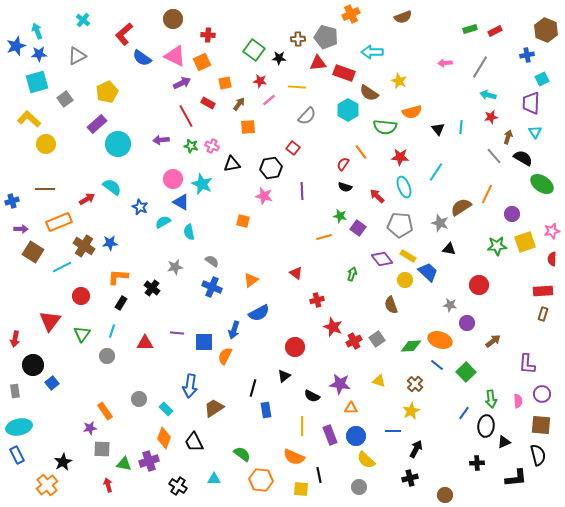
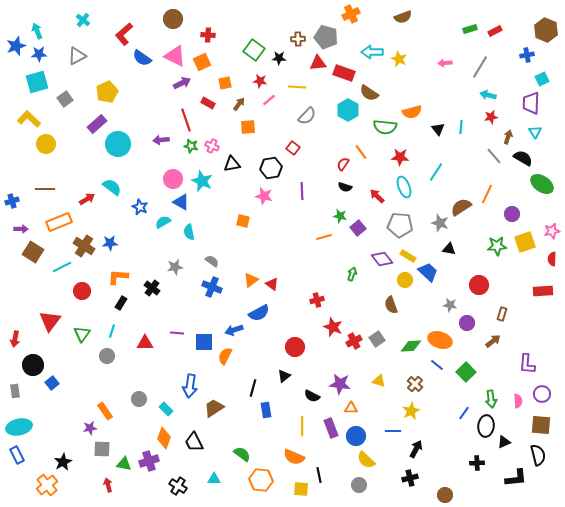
yellow star at (399, 81): moved 22 px up
red line at (186, 116): moved 4 px down; rotated 10 degrees clockwise
cyan star at (202, 184): moved 3 px up
purple square at (358, 228): rotated 14 degrees clockwise
red triangle at (296, 273): moved 24 px left, 11 px down
red circle at (81, 296): moved 1 px right, 5 px up
brown rectangle at (543, 314): moved 41 px left
blue arrow at (234, 330): rotated 54 degrees clockwise
purple rectangle at (330, 435): moved 1 px right, 7 px up
gray circle at (359, 487): moved 2 px up
